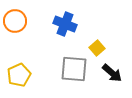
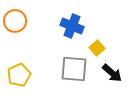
blue cross: moved 7 px right, 2 px down
